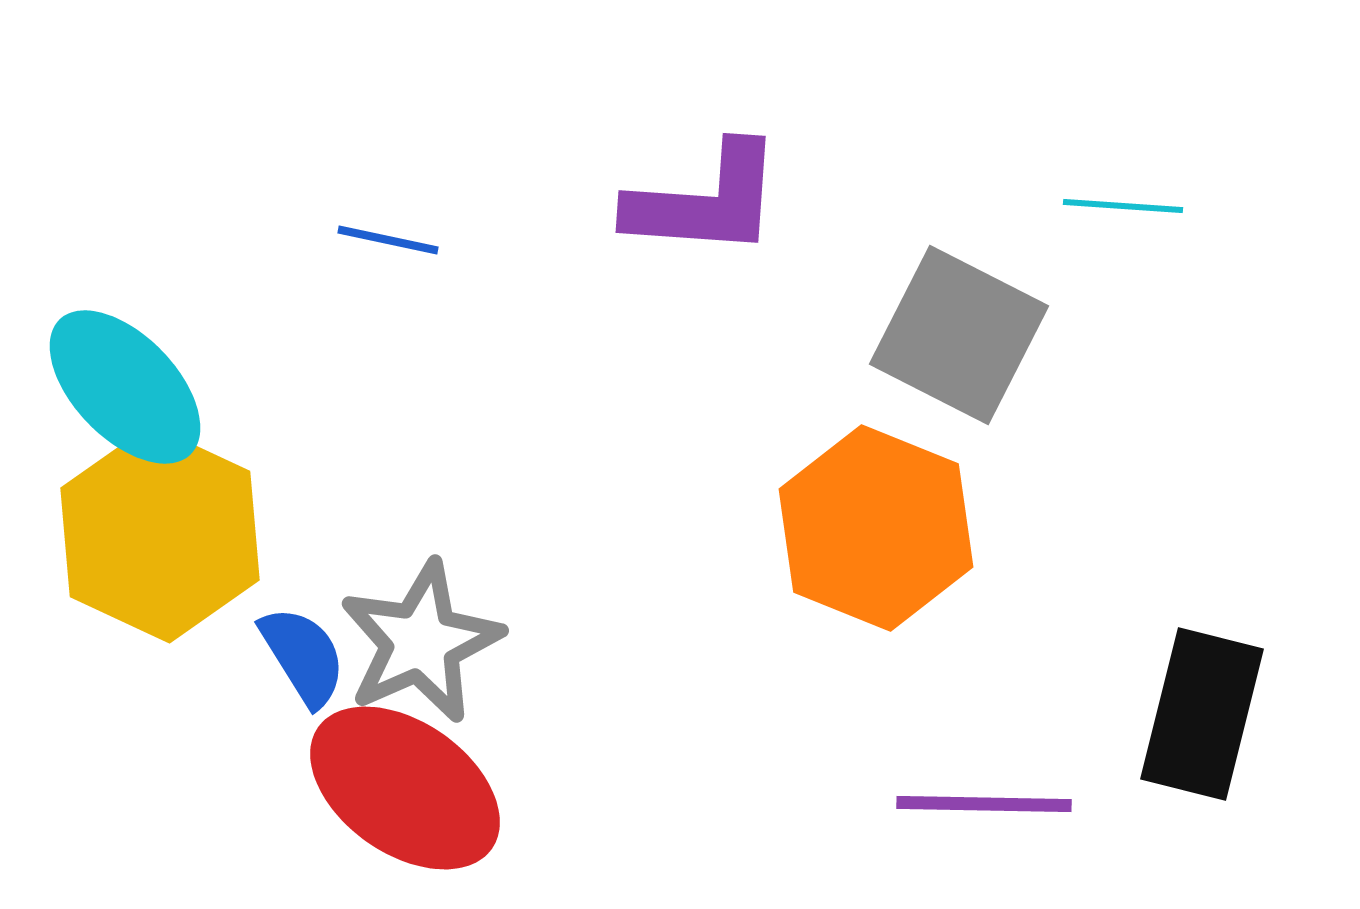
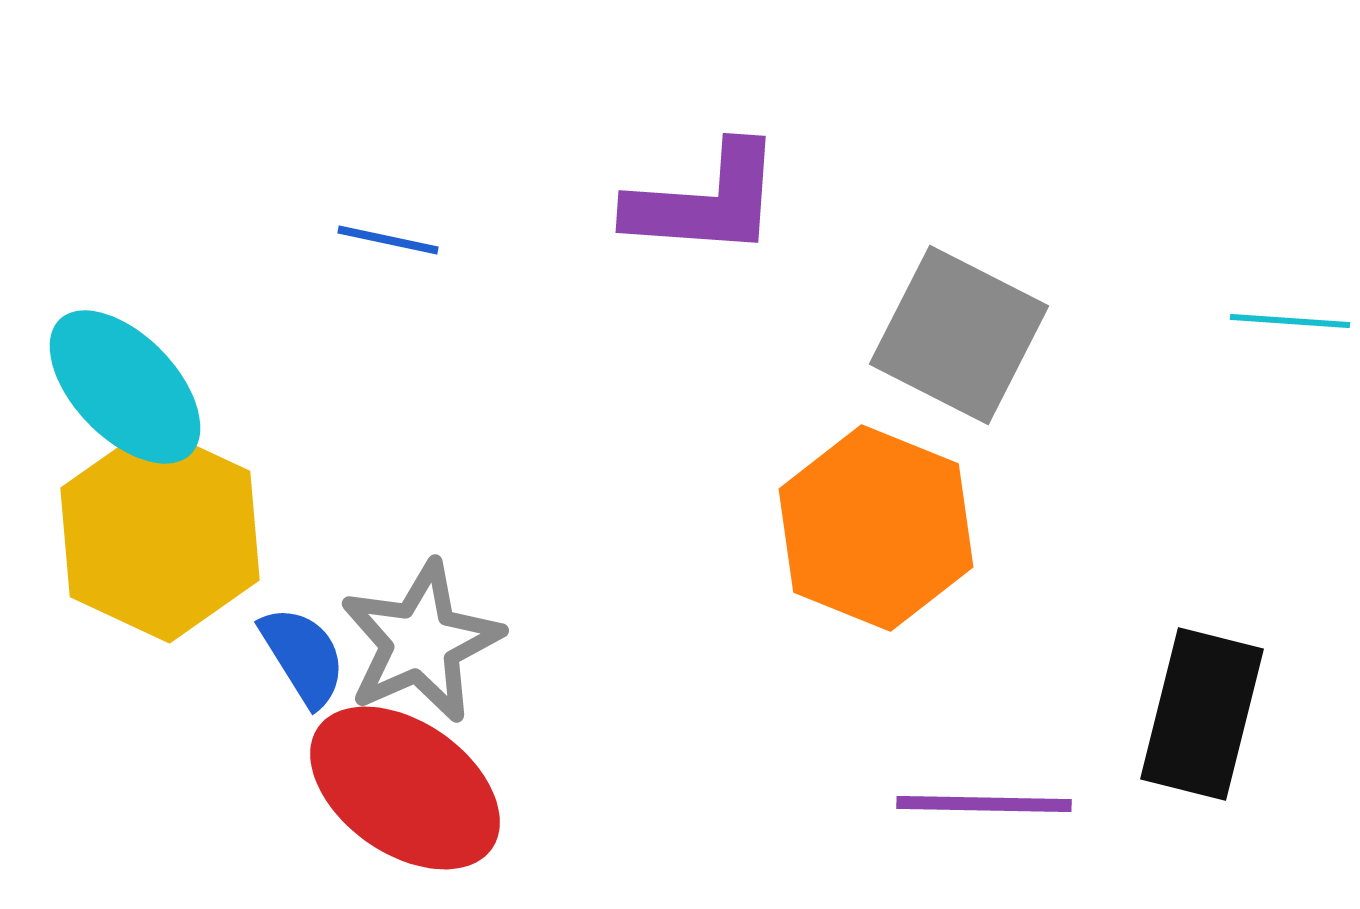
cyan line: moved 167 px right, 115 px down
